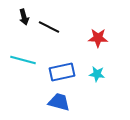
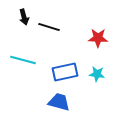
black line: rotated 10 degrees counterclockwise
blue rectangle: moved 3 px right
